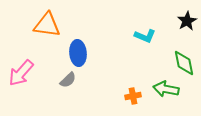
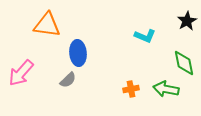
orange cross: moved 2 px left, 7 px up
